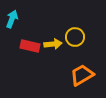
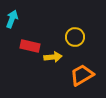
yellow arrow: moved 13 px down
